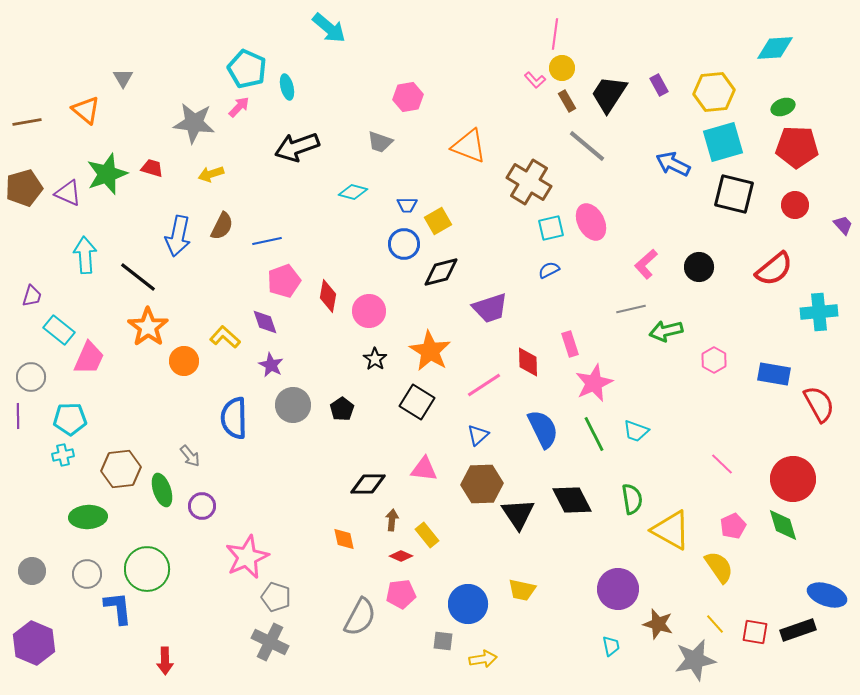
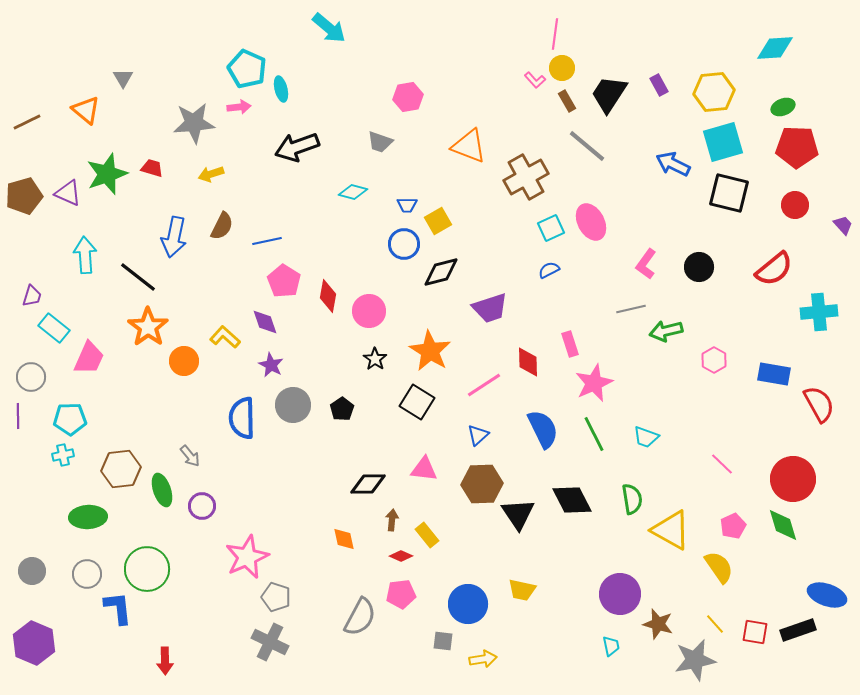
cyan ellipse at (287, 87): moved 6 px left, 2 px down
pink arrow at (239, 107): rotated 40 degrees clockwise
brown line at (27, 122): rotated 16 degrees counterclockwise
gray star at (194, 123): rotated 12 degrees counterclockwise
brown cross at (529, 182): moved 3 px left, 5 px up; rotated 30 degrees clockwise
brown pentagon at (24, 188): moved 8 px down
black square at (734, 194): moved 5 px left, 1 px up
cyan square at (551, 228): rotated 12 degrees counterclockwise
blue arrow at (178, 236): moved 4 px left, 1 px down
pink L-shape at (646, 264): rotated 12 degrees counterclockwise
pink pentagon at (284, 281): rotated 20 degrees counterclockwise
cyan rectangle at (59, 330): moved 5 px left, 2 px up
blue semicircle at (234, 418): moved 8 px right
cyan trapezoid at (636, 431): moved 10 px right, 6 px down
purple circle at (618, 589): moved 2 px right, 5 px down
